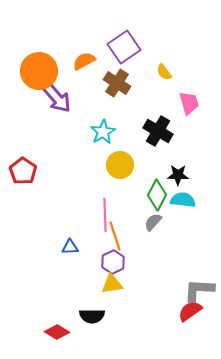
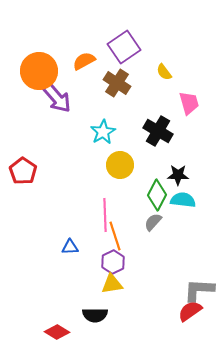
black semicircle: moved 3 px right, 1 px up
